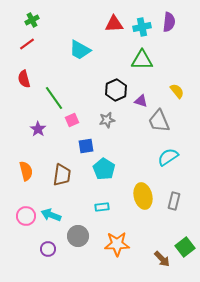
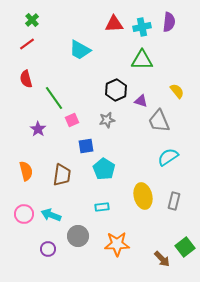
green cross: rotated 16 degrees counterclockwise
red semicircle: moved 2 px right
pink circle: moved 2 px left, 2 px up
